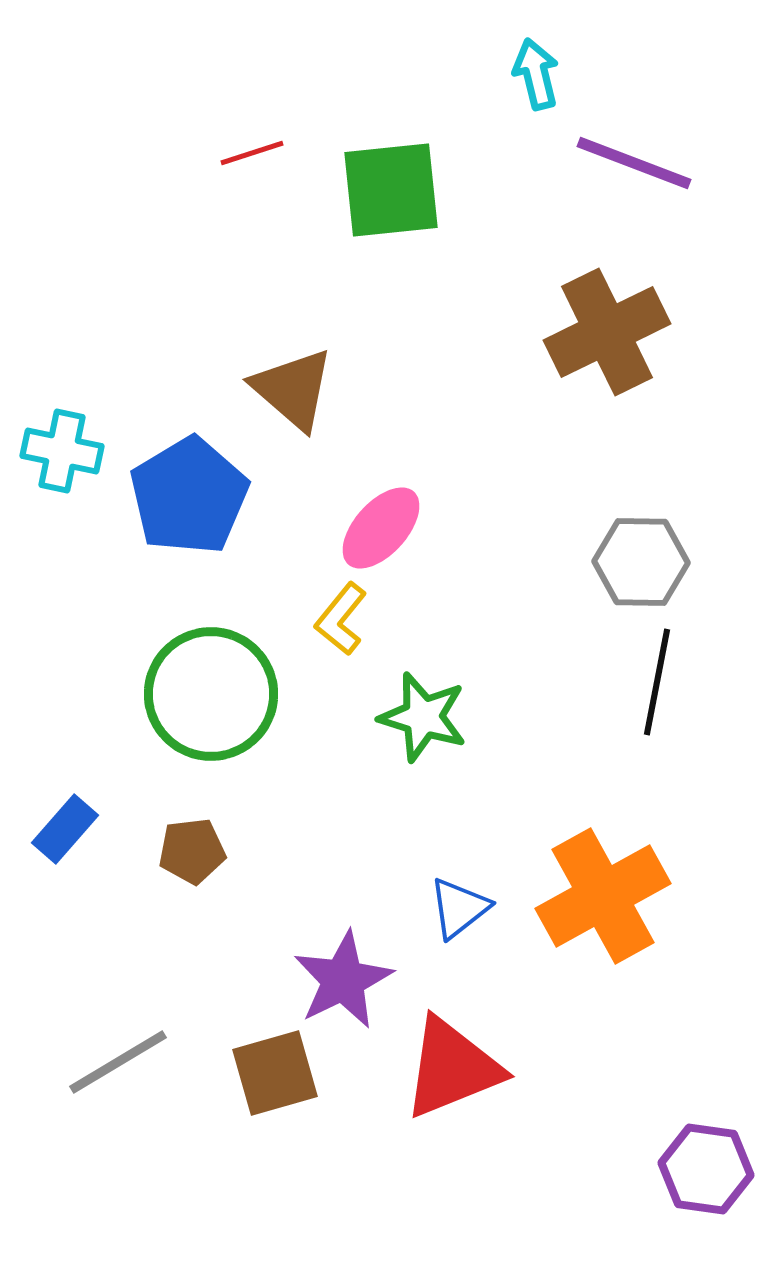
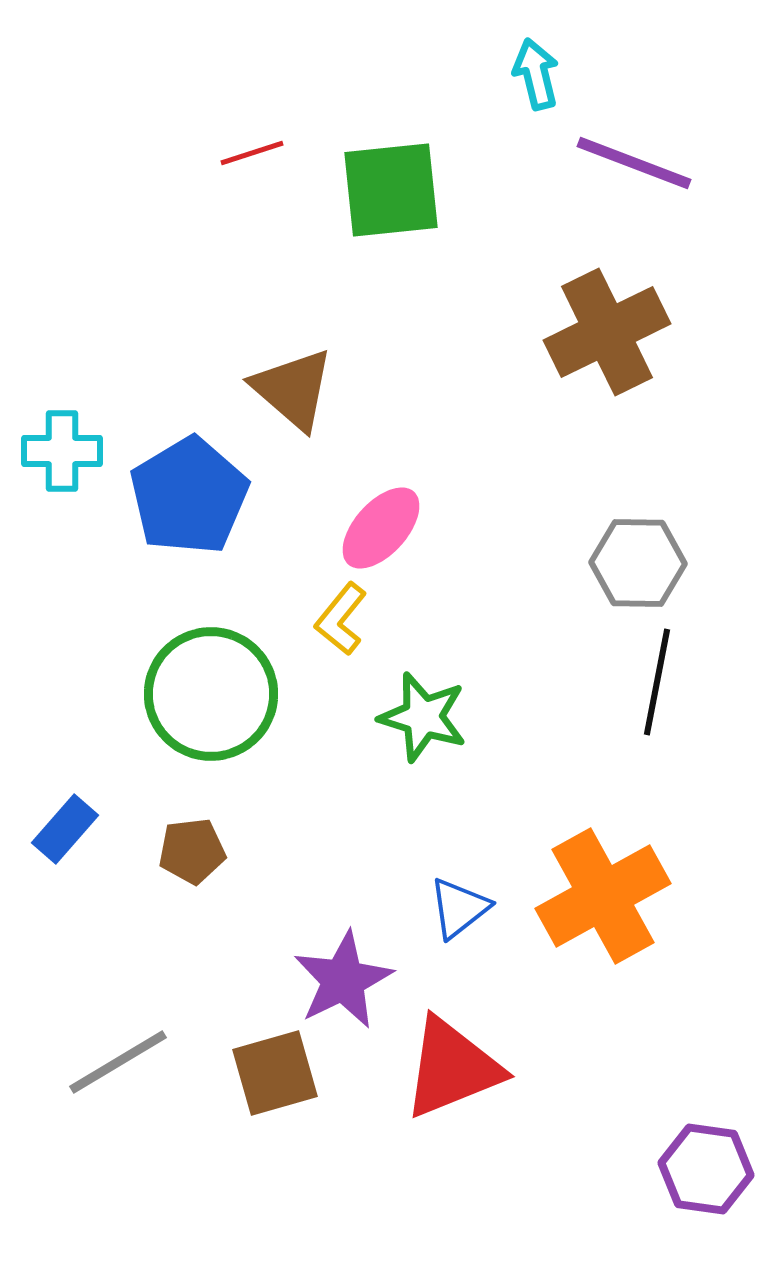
cyan cross: rotated 12 degrees counterclockwise
gray hexagon: moved 3 px left, 1 px down
